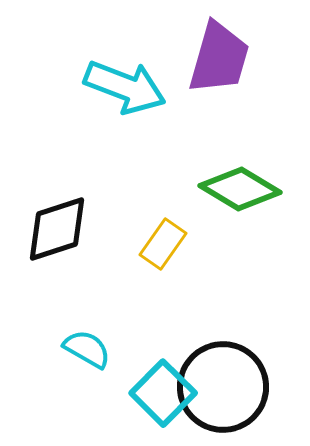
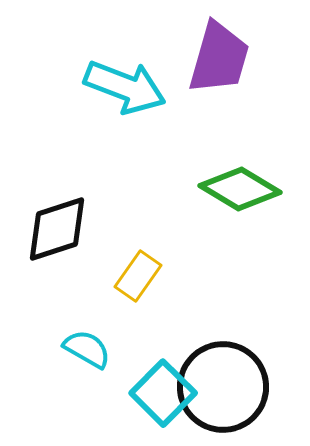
yellow rectangle: moved 25 px left, 32 px down
